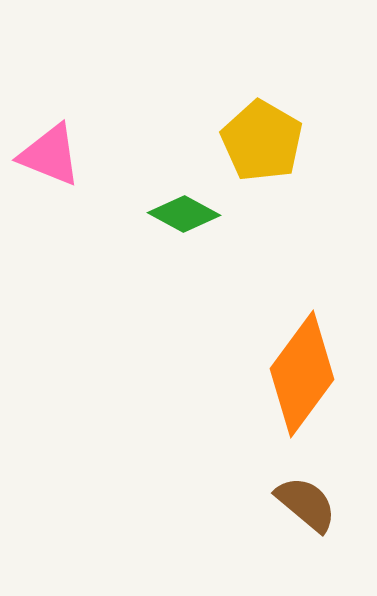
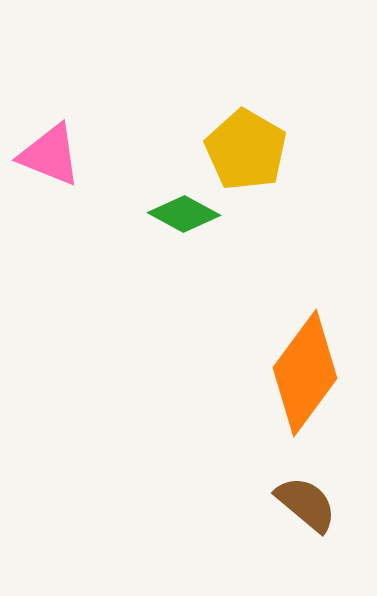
yellow pentagon: moved 16 px left, 9 px down
orange diamond: moved 3 px right, 1 px up
